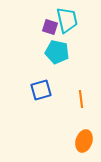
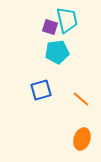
cyan pentagon: rotated 20 degrees counterclockwise
orange line: rotated 42 degrees counterclockwise
orange ellipse: moved 2 px left, 2 px up
